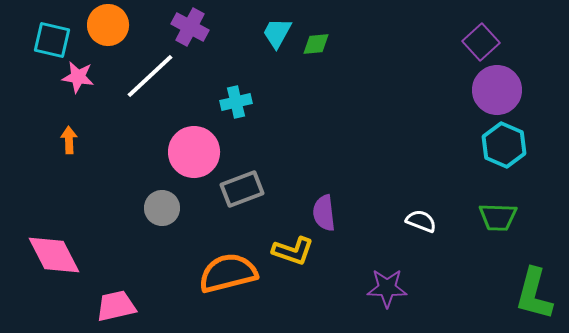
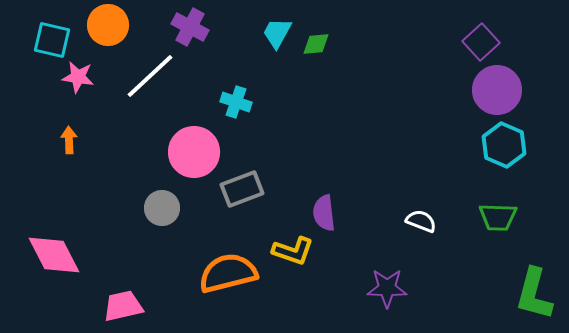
cyan cross: rotated 32 degrees clockwise
pink trapezoid: moved 7 px right
